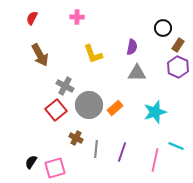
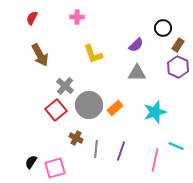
purple semicircle: moved 4 px right, 2 px up; rotated 35 degrees clockwise
gray cross: rotated 12 degrees clockwise
purple line: moved 1 px left, 1 px up
